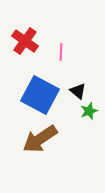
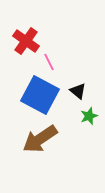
red cross: moved 1 px right
pink line: moved 12 px left, 10 px down; rotated 30 degrees counterclockwise
green star: moved 5 px down
